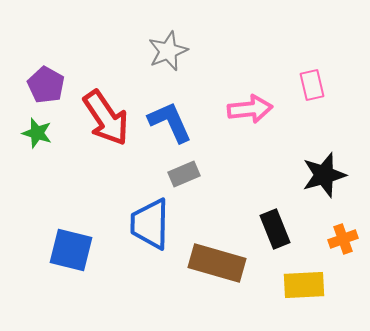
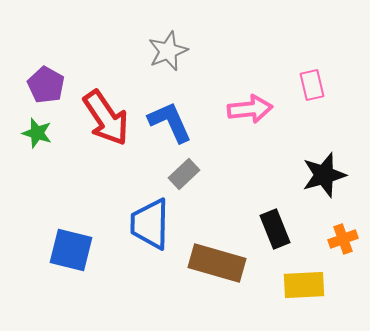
gray rectangle: rotated 20 degrees counterclockwise
